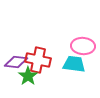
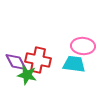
purple diamond: rotated 55 degrees clockwise
green star: moved 1 px left, 1 px up; rotated 24 degrees counterclockwise
